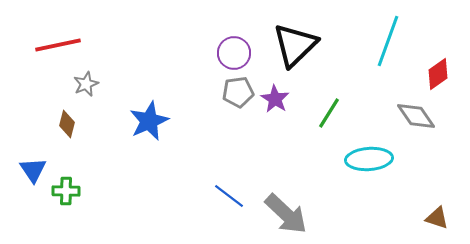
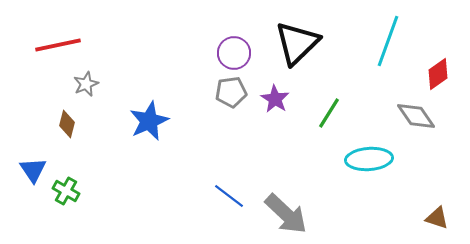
black triangle: moved 2 px right, 2 px up
gray pentagon: moved 7 px left
green cross: rotated 28 degrees clockwise
